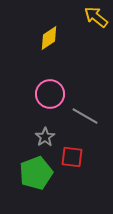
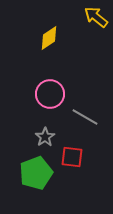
gray line: moved 1 px down
